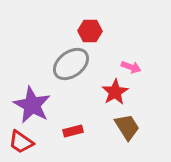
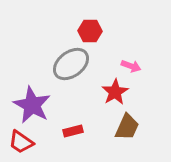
pink arrow: moved 1 px up
brown trapezoid: rotated 56 degrees clockwise
